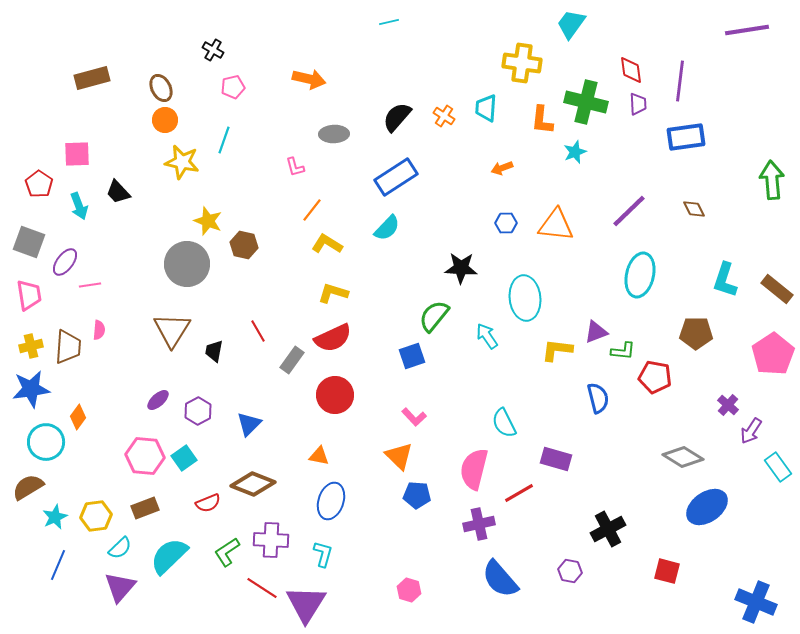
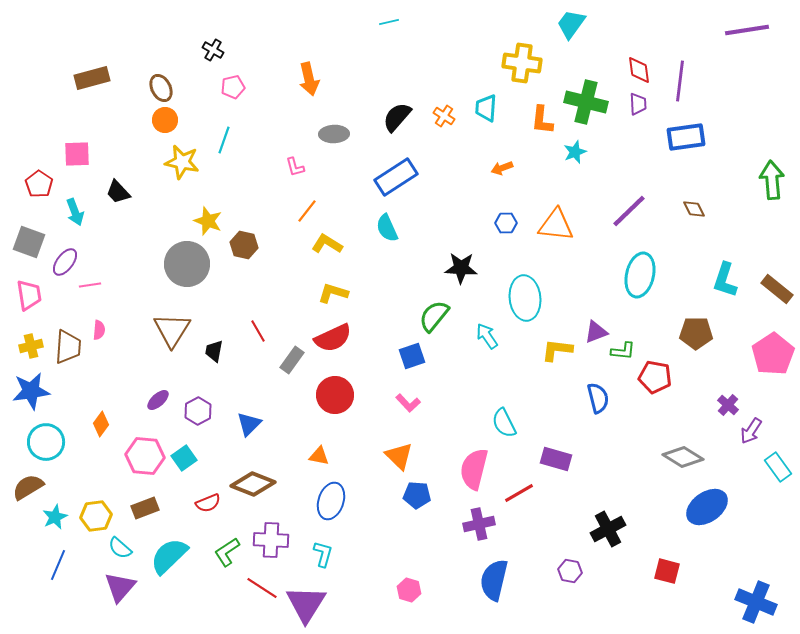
red diamond at (631, 70): moved 8 px right
orange arrow at (309, 79): rotated 64 degrees clockwise
cyan arrow at (79, 206): moved 4 px left, 6 px down
orange line at (312, 210): moved 5 px left, 1 px down
cyan semicircle at (387, 228): rotated 112 degrees clockwise
blue star at (31, 389): moved 2 px down
orange diamond at (78, 417): moved 23 px right, 7 px down
pink L-shape at (414, 417): moved 6 px left, 14 px up
cyan semicircle at (120, 548): rotated 85 degrees clockwise
blue semicircle at (500, 579): moved 6 px left, 1 px down; rotated 54 degrees clockwise
